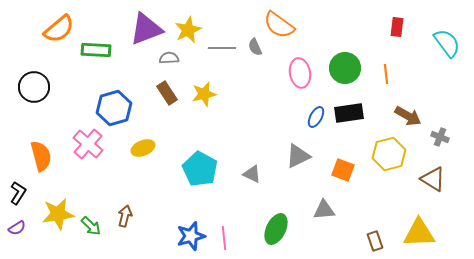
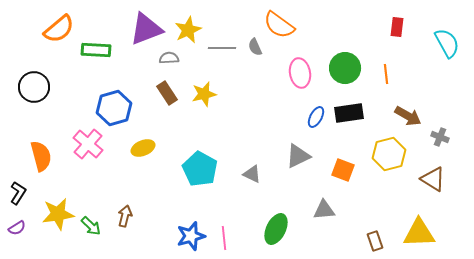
cyan semicircle at (447, 43): rotated 8 degrees clockwise
